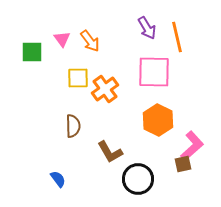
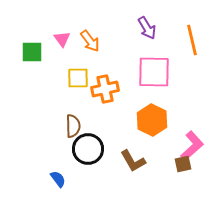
orange line: moved 15 px right, 3 px down
orange cross: rotated 24 degrees clockwise
orange hexagon: moved 6 px left
brown L-shape: moved 23 px right, 9 px down
black circle: moved 50 px left, 30 px up
